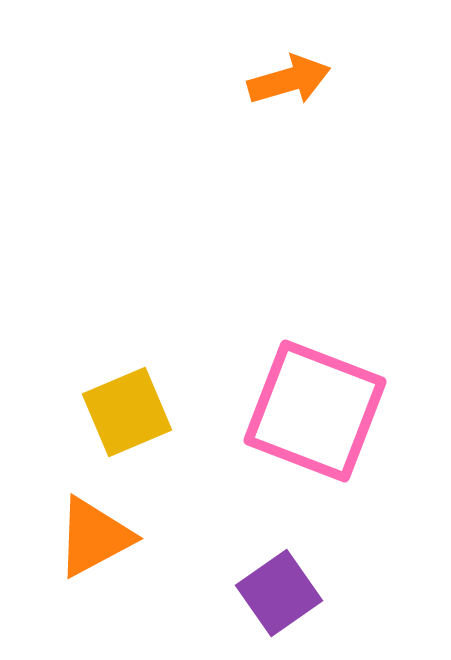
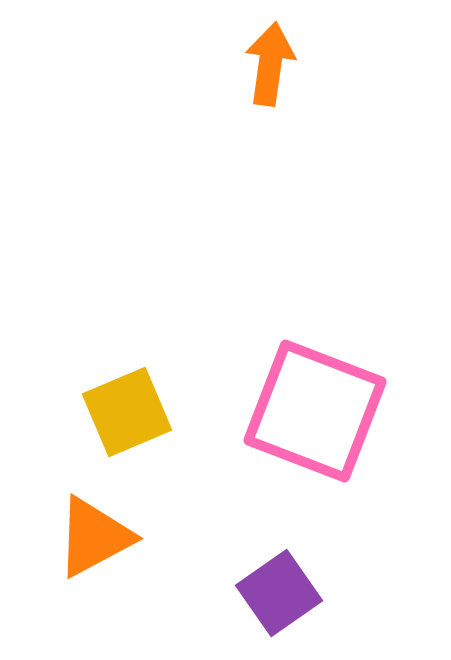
orange arrow: moved 19 px left, 16 px up; rotated 66 degrees counterclockwise
